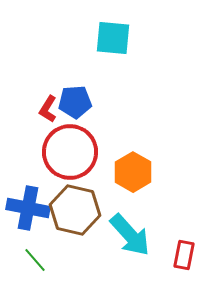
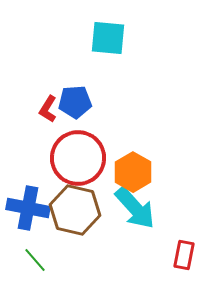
cyan square: moved 5 px left
red circle: moved 8 px right, 6 px down
cyan arrow: moved 5 px right, 27 px up
